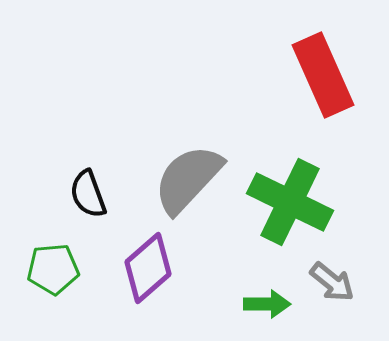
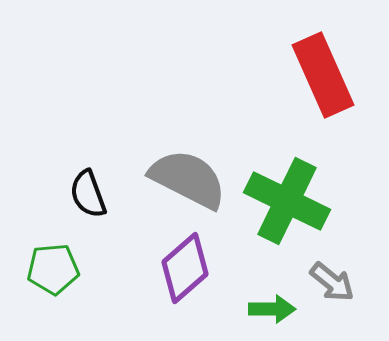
gray semicircle: rotated 74 degrees clockwise
green cross: moved 3 px left, 1 px up
purple diamond: moved 37 px right
green arrow: moved 5 px right, 5 px down
